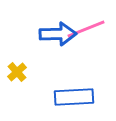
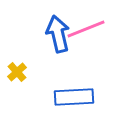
blue arrow: rotated 102 degrees counterclockwise
